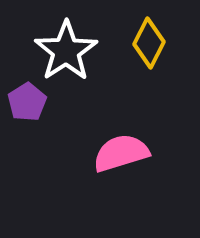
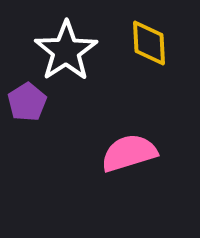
yellow diamond: rotated 30 degrees counterclockwise
pink semicircle: moved 8 px right
